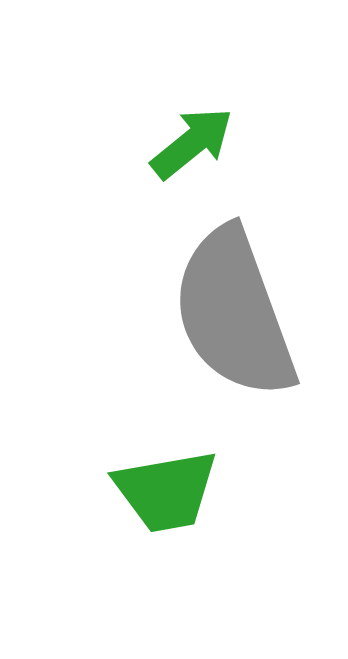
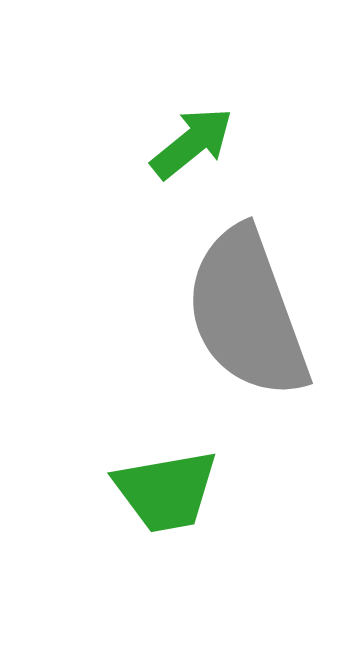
gray semicircle: moved 13 px right
